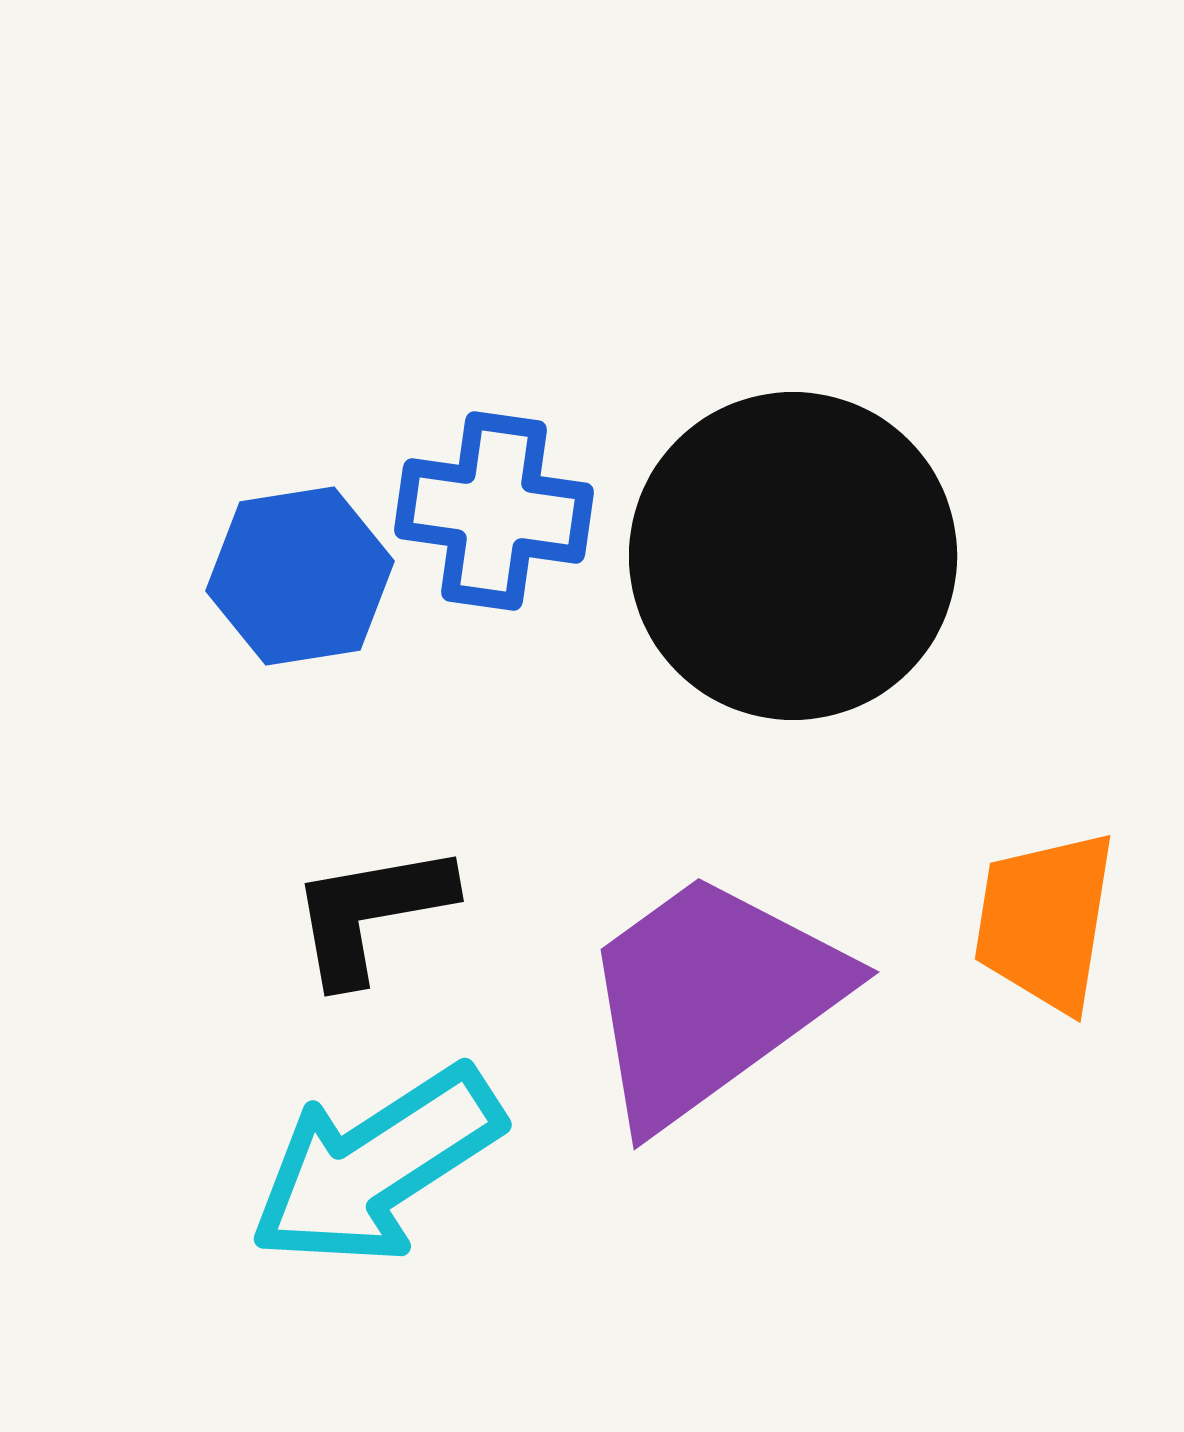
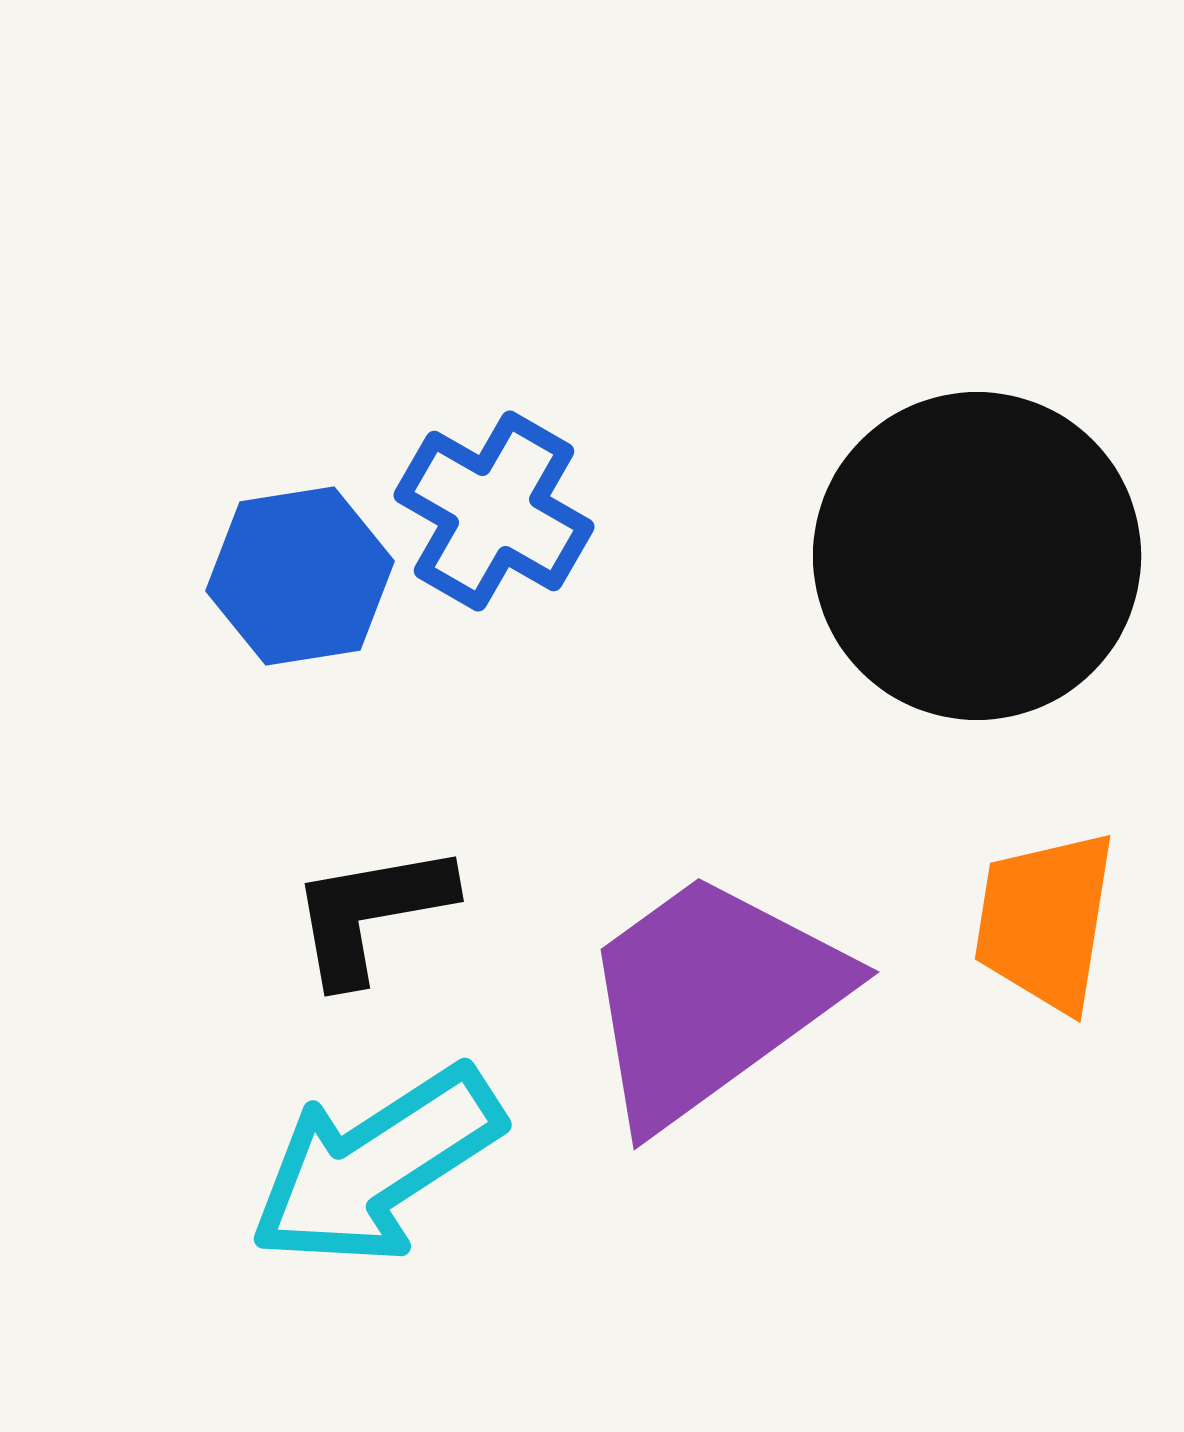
blue cross: rotated 22 degrees clockwise
black circle: moved 184 px right
